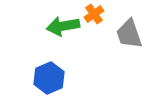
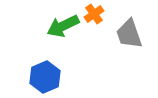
green arrow: rotated 16 degrees counterclockwise
blue hexagon: moved 4 px left, 1 px up
